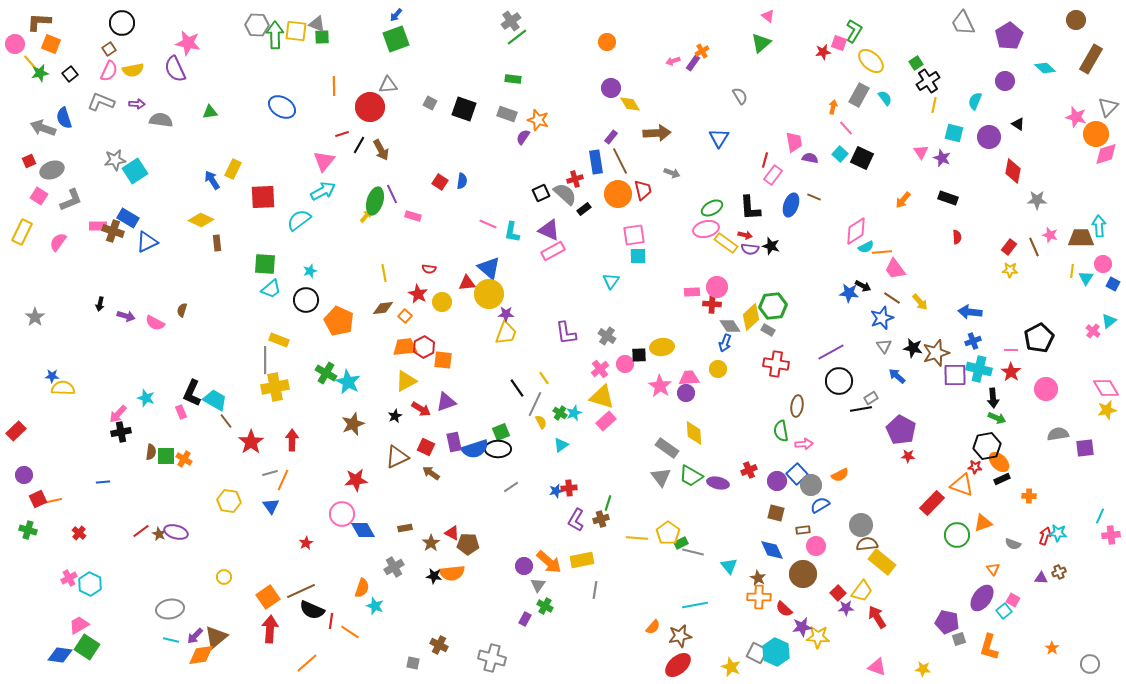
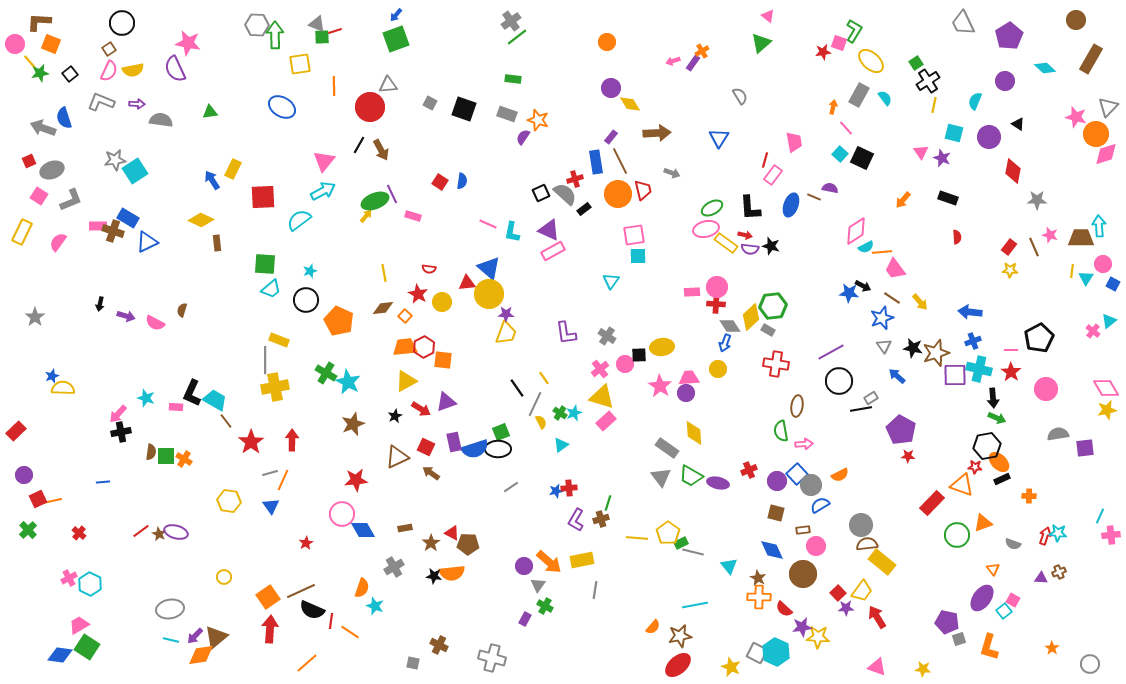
yellow square at (296, 31): moved 4 px right, 33 px down; rotated 15 degrees counterclockwise
red line at (342, 134): moved 7 px left, 103 px up
purple semicircle at (810, 158): moved 20 px right, 30 px down
green ellipse at (375, 201): rotated 52 degrees clockwise
red cross at (712, 304): moved 4 px right
blue star at (52, 376): rotated 24 degrees counterclockwise
pink rectangle at (181, 412): moved 5 px left, 5 px up; rotated 64 degrees counterclockwise
green cross at (28, 530): rotated 30 degrees clockwise
